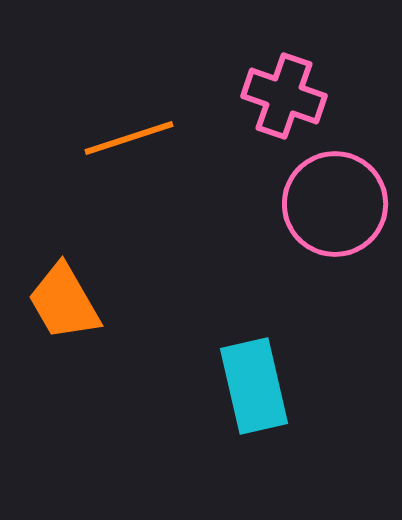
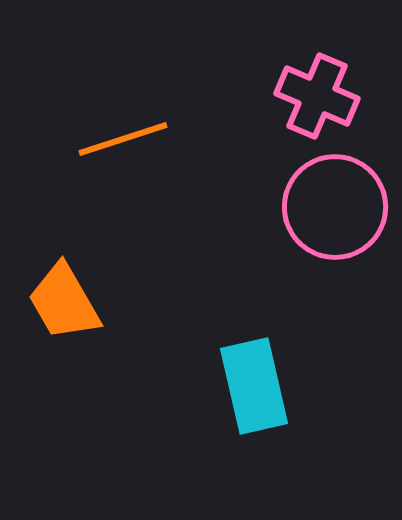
pink cross: moved 33 px right; rotated 4 degrees clockwise
orange line: moved 6 px left, 1 px down
pink circle: moved 3 px down
